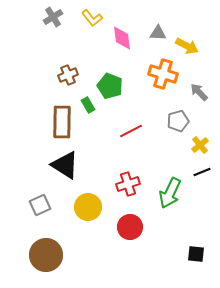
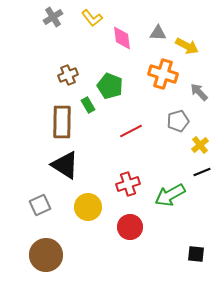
green arrow: moved 2 px down; rotated 36 degrees clockwise
